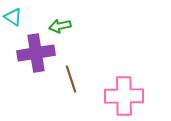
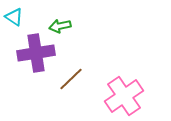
cyan triangle: moved 1 px right
brown line: rotated 64 degrees clockwise
pink cross: rotated 33 degrees counterclockwise
